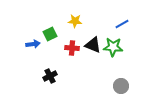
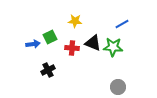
green square: moved 3 px down
black triangle: moved 2 px up
black cross: moved 2 px left, 6 px up
gray circle: moved 3 px left, 1 px down
